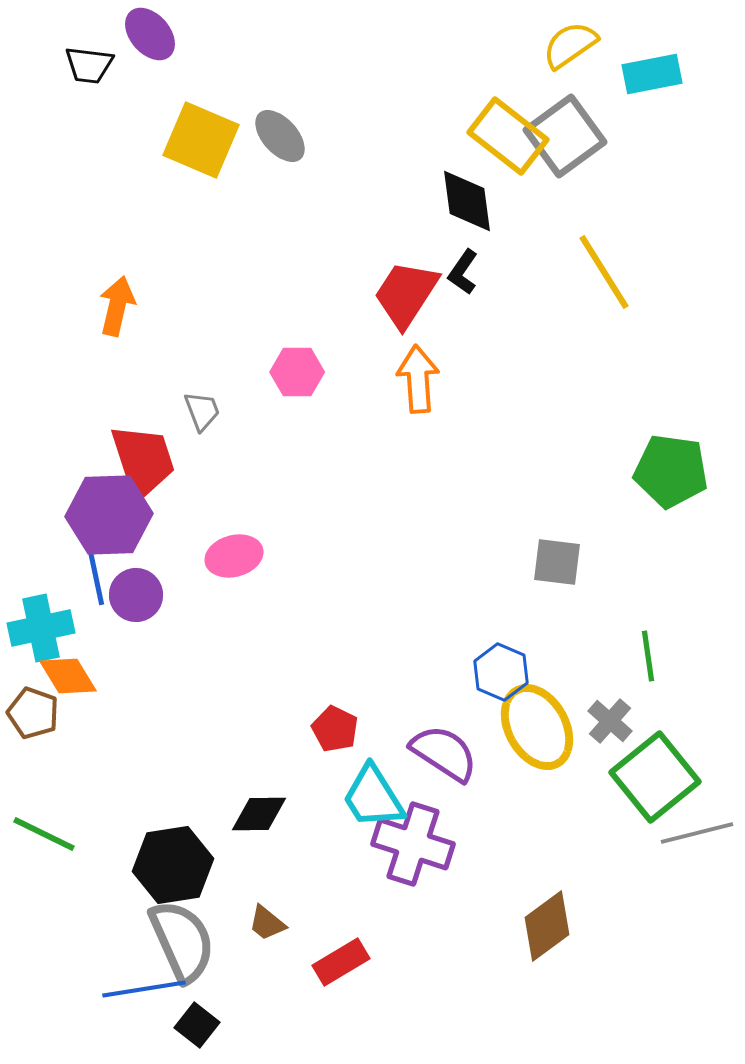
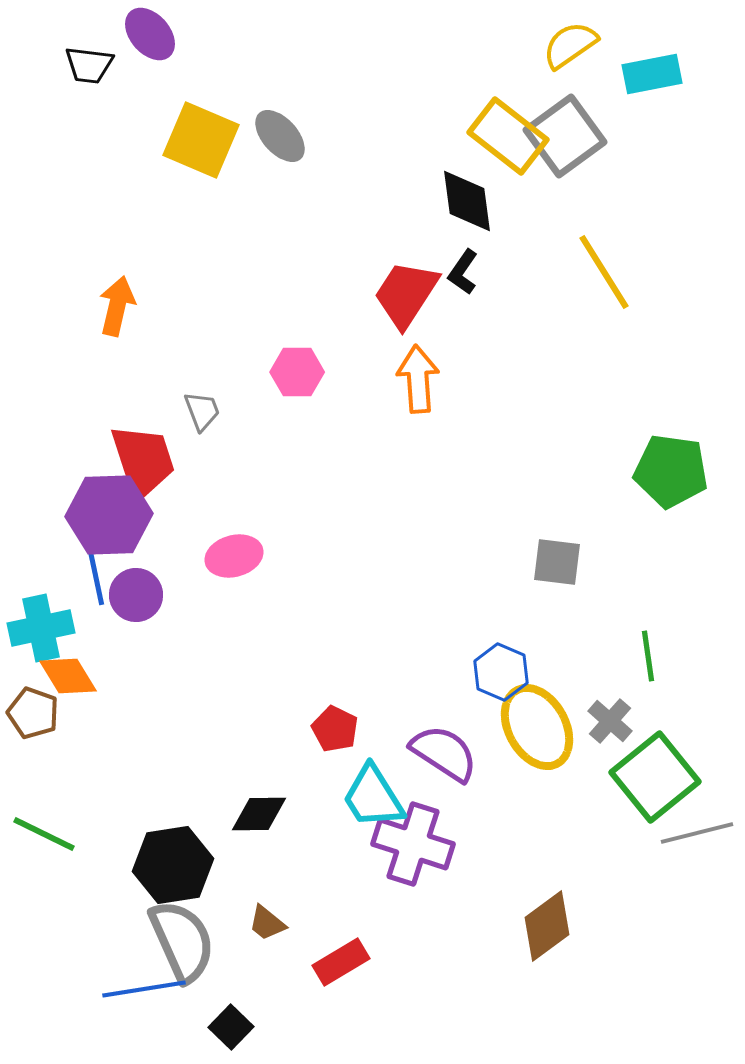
black square at (197, 1025): moved 34 px right, 2 px down; rotated 6 degrees clockwise
